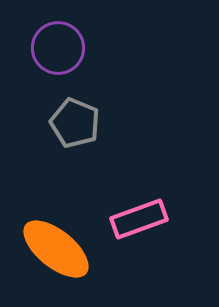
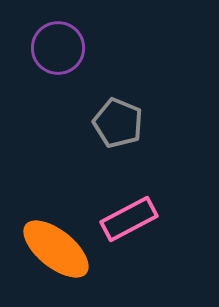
gray pentagon: moved 43 px right
pink rectangle: moved 10 px left; rotated 8 degrees counterclockwise
